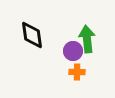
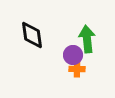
purple circle: moved 4 px down
orange cross: moved 3 px up
